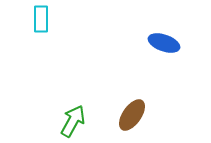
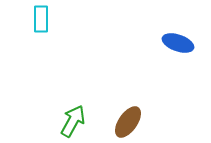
blue ellipse: moved 14 px right
brown ellipse: moved 4 px left, 7 px down
